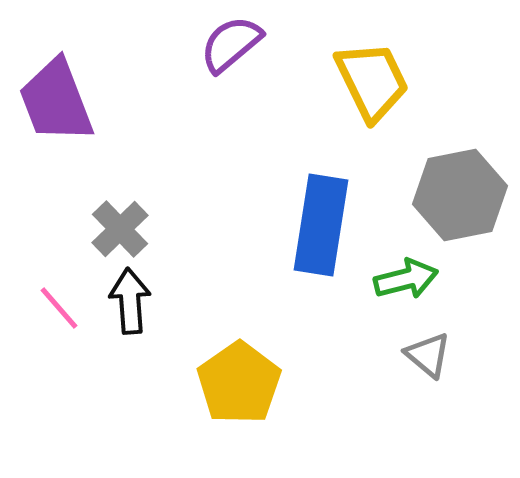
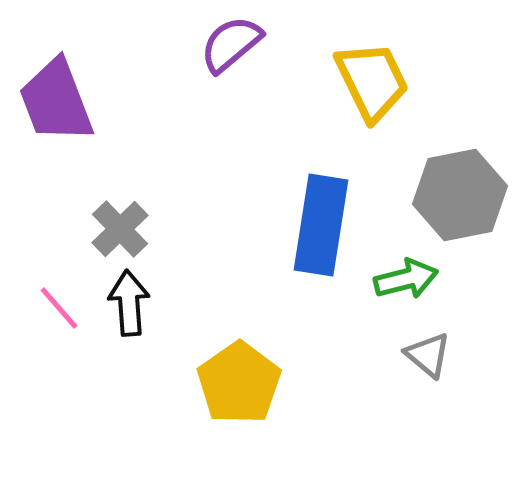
black arrow: moved 1 px left, 2 px down
